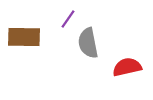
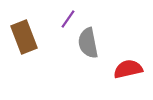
brown rectangle: rotated 68 degrees clockwise
red semicircle: moved 1 px right, 2 px down
